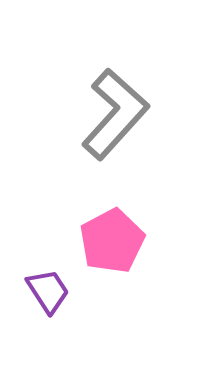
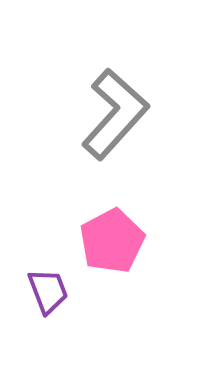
purple trapezoid: rotated 12 degrees clockwise
